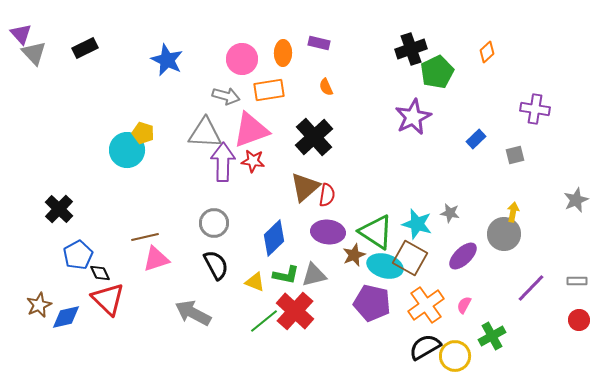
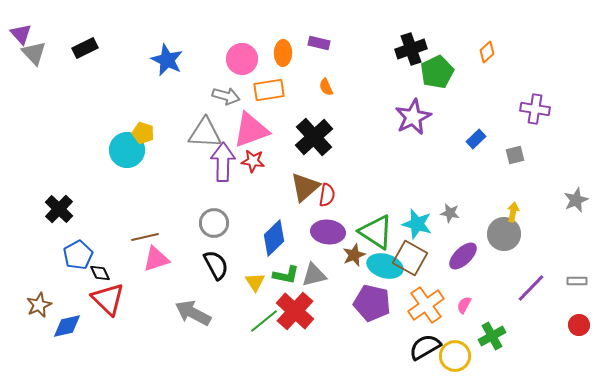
yellow triangle at (255, 282): rotated 35 degrees clockwise
blue diamond at (66, 317): moved 1 px right, 9 px down
red circle at (579, 320): moved 5 px down
